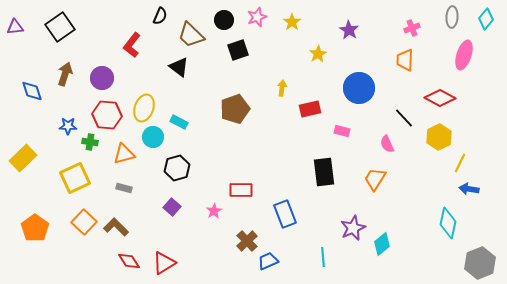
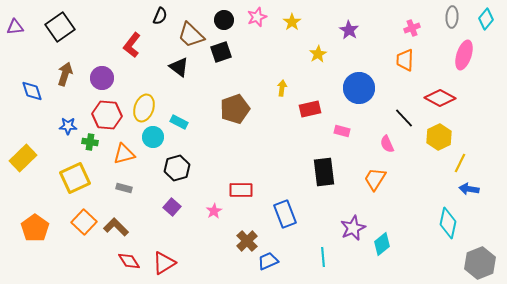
black square at (238, 50): moved 17 px left, 2 px down
